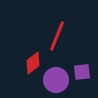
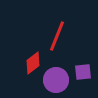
purple square: moved 1 px right
